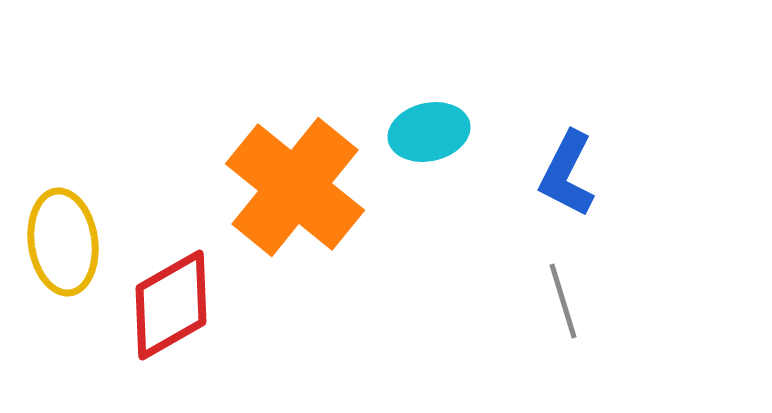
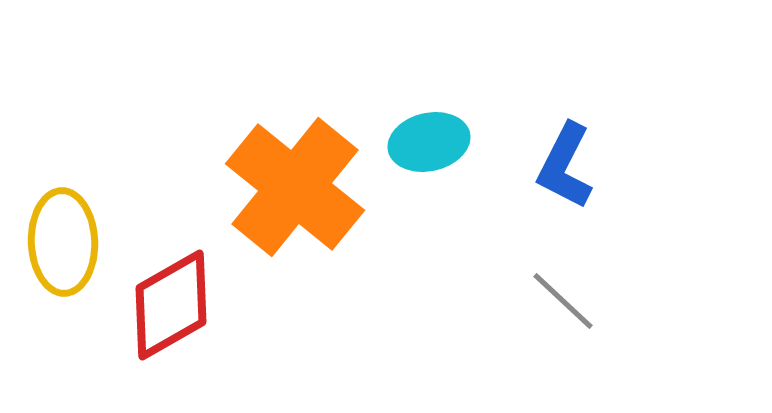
cyan ellipse: moved 10 px down
blue L-shape: moved 2 px left, 8 px up
yellow ellipse: rotated 6 degrees clockwise
gray line: rotated 30 degrees counterclockwise
